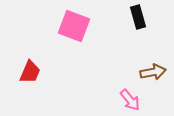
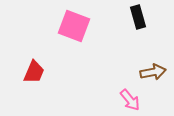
red trapezoid: moved 4 px right
